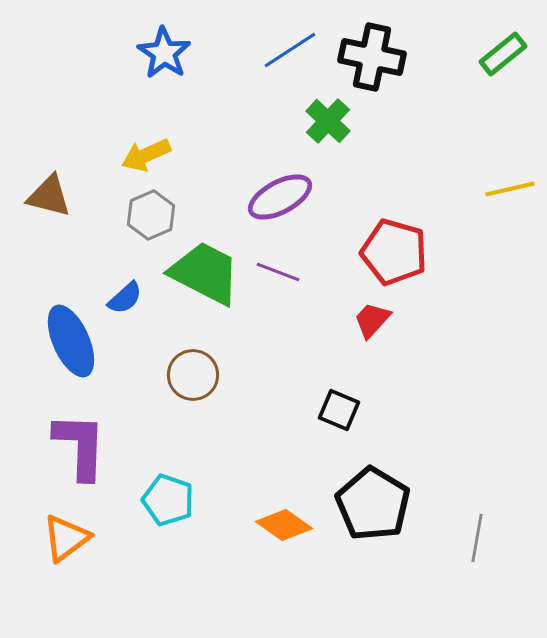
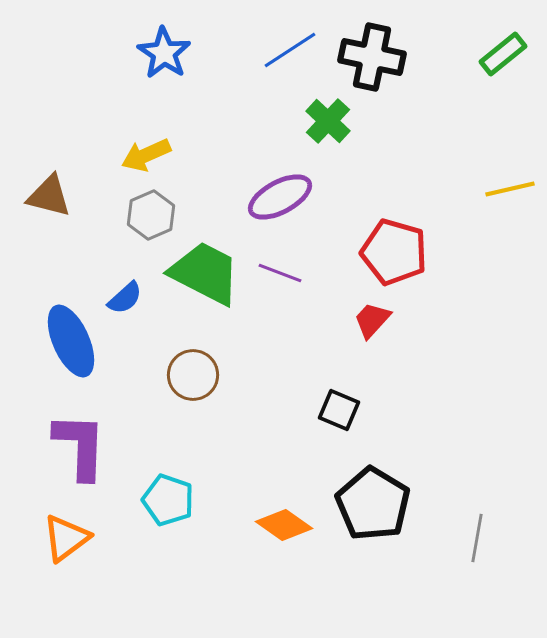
purple line: moved 2 px right, 1 px down
